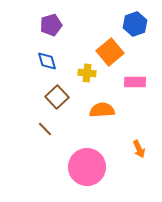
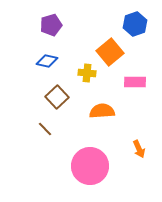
blue diamond: rotated 60 degrees counterclockwise
orange semicircle: moved 1 px down
pink circle: moved 3 px right, 1 px up
